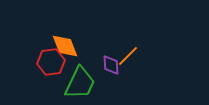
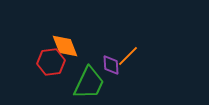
green trapezoid: moved 9 px right
